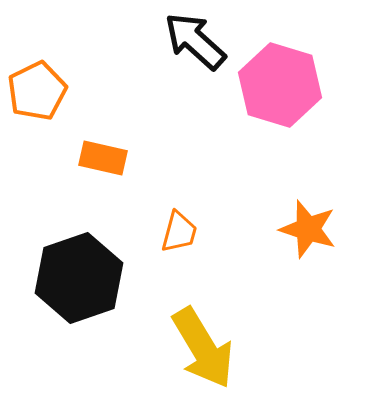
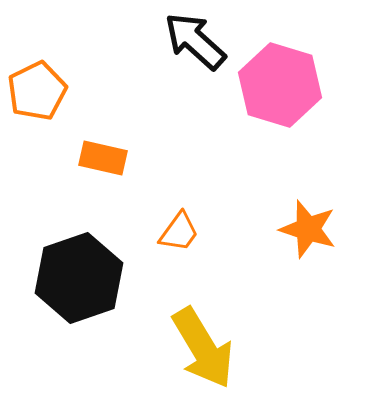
orange trapezoid: rotated 21 degrees clockwise
